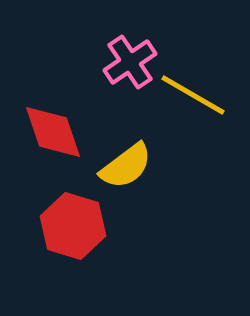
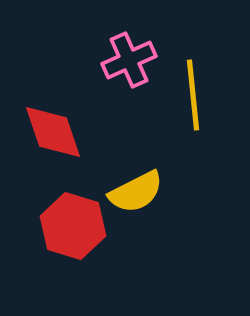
pink cross: moved 1 px left, 2 px up; rotated 10 degrees clockwise
yellow line: rotated 54 degrees clockwise
yellow semicircle: moved 10 px right, 26 px down; rotated 10 degrees clockwise
